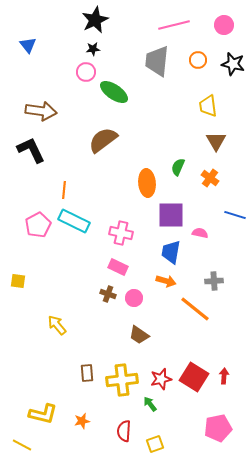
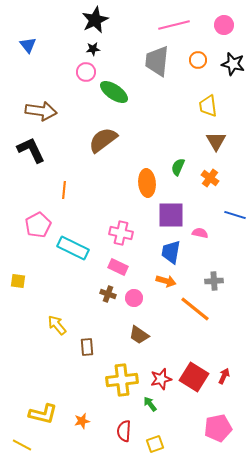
cyan rectangle at (74, 221): moved 1 px left, 27 px down
brown rectangle at (87, 373): moved 26 px up
red arrow at (224, 376): rotated 21 degrees clockwise
